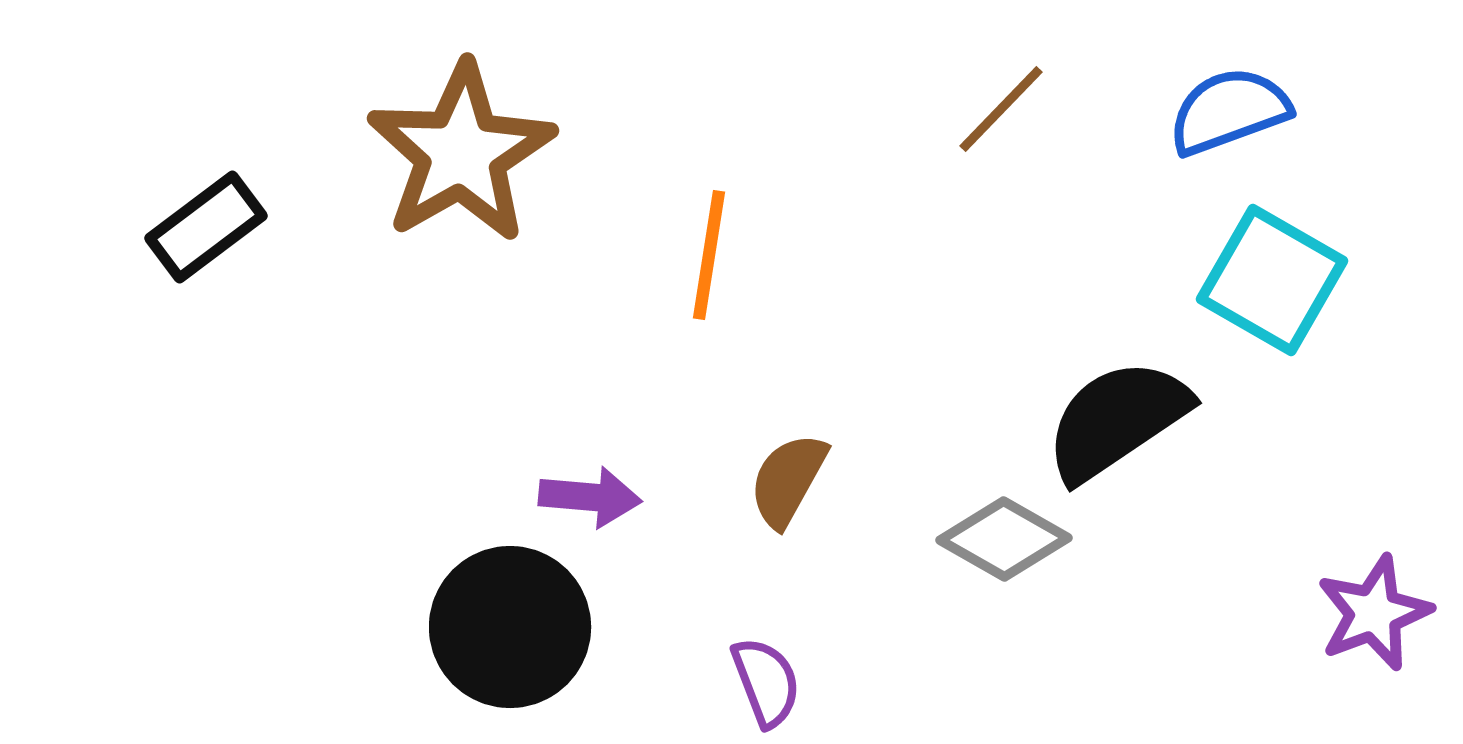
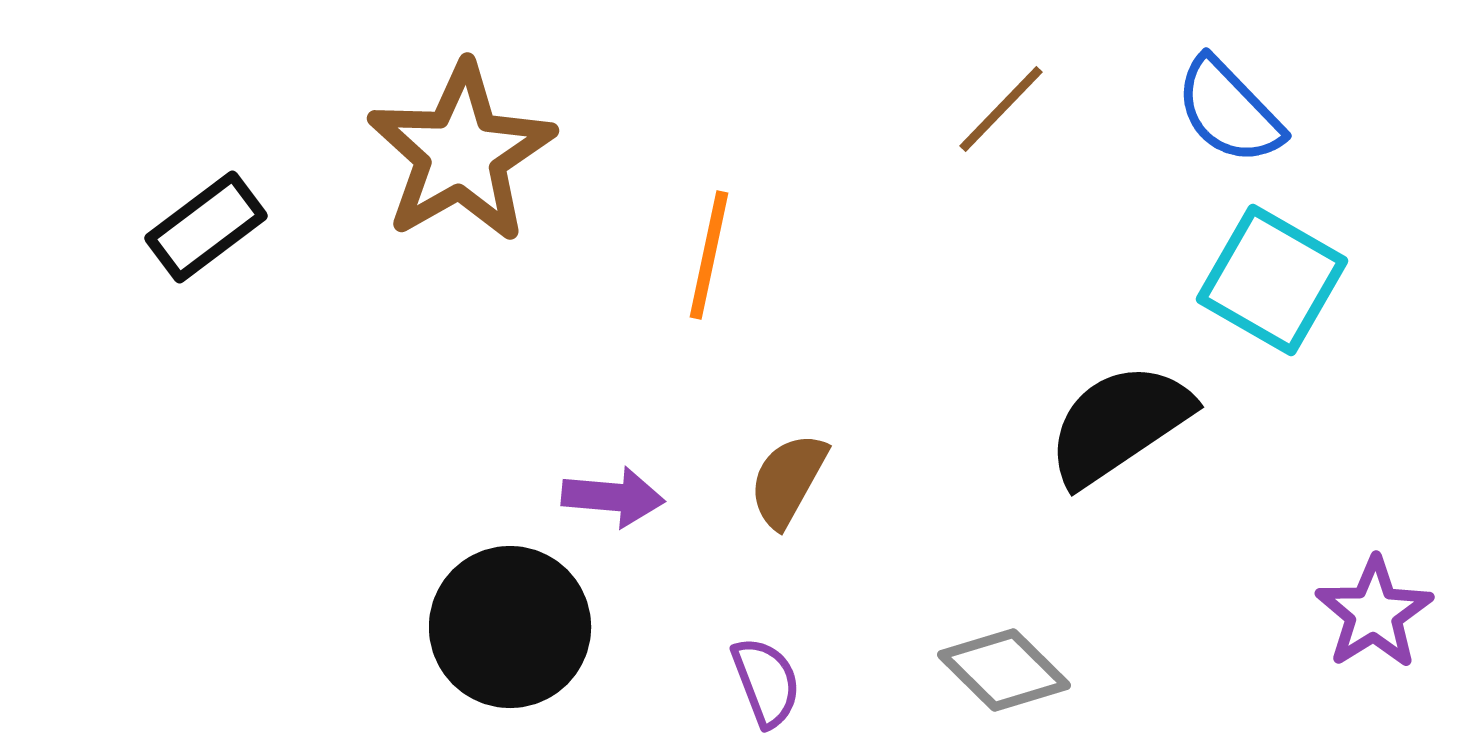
blue semicircle: rotated 114 degrees counterclockwise
orange line: rotated 3 degrees clockwise
black semicircle: moved 2 px right, 4 px down
purple arrow: moved 23 px right
gray diamond: moved 131 px down; rotated 15 degrees clockwise
purple star: rotated 11 degrees counterclockwise
